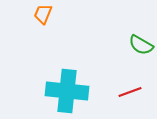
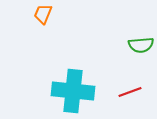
green semicircle: rotated 35 degrees counterclockwise
cyan cross: moved 6 px right
